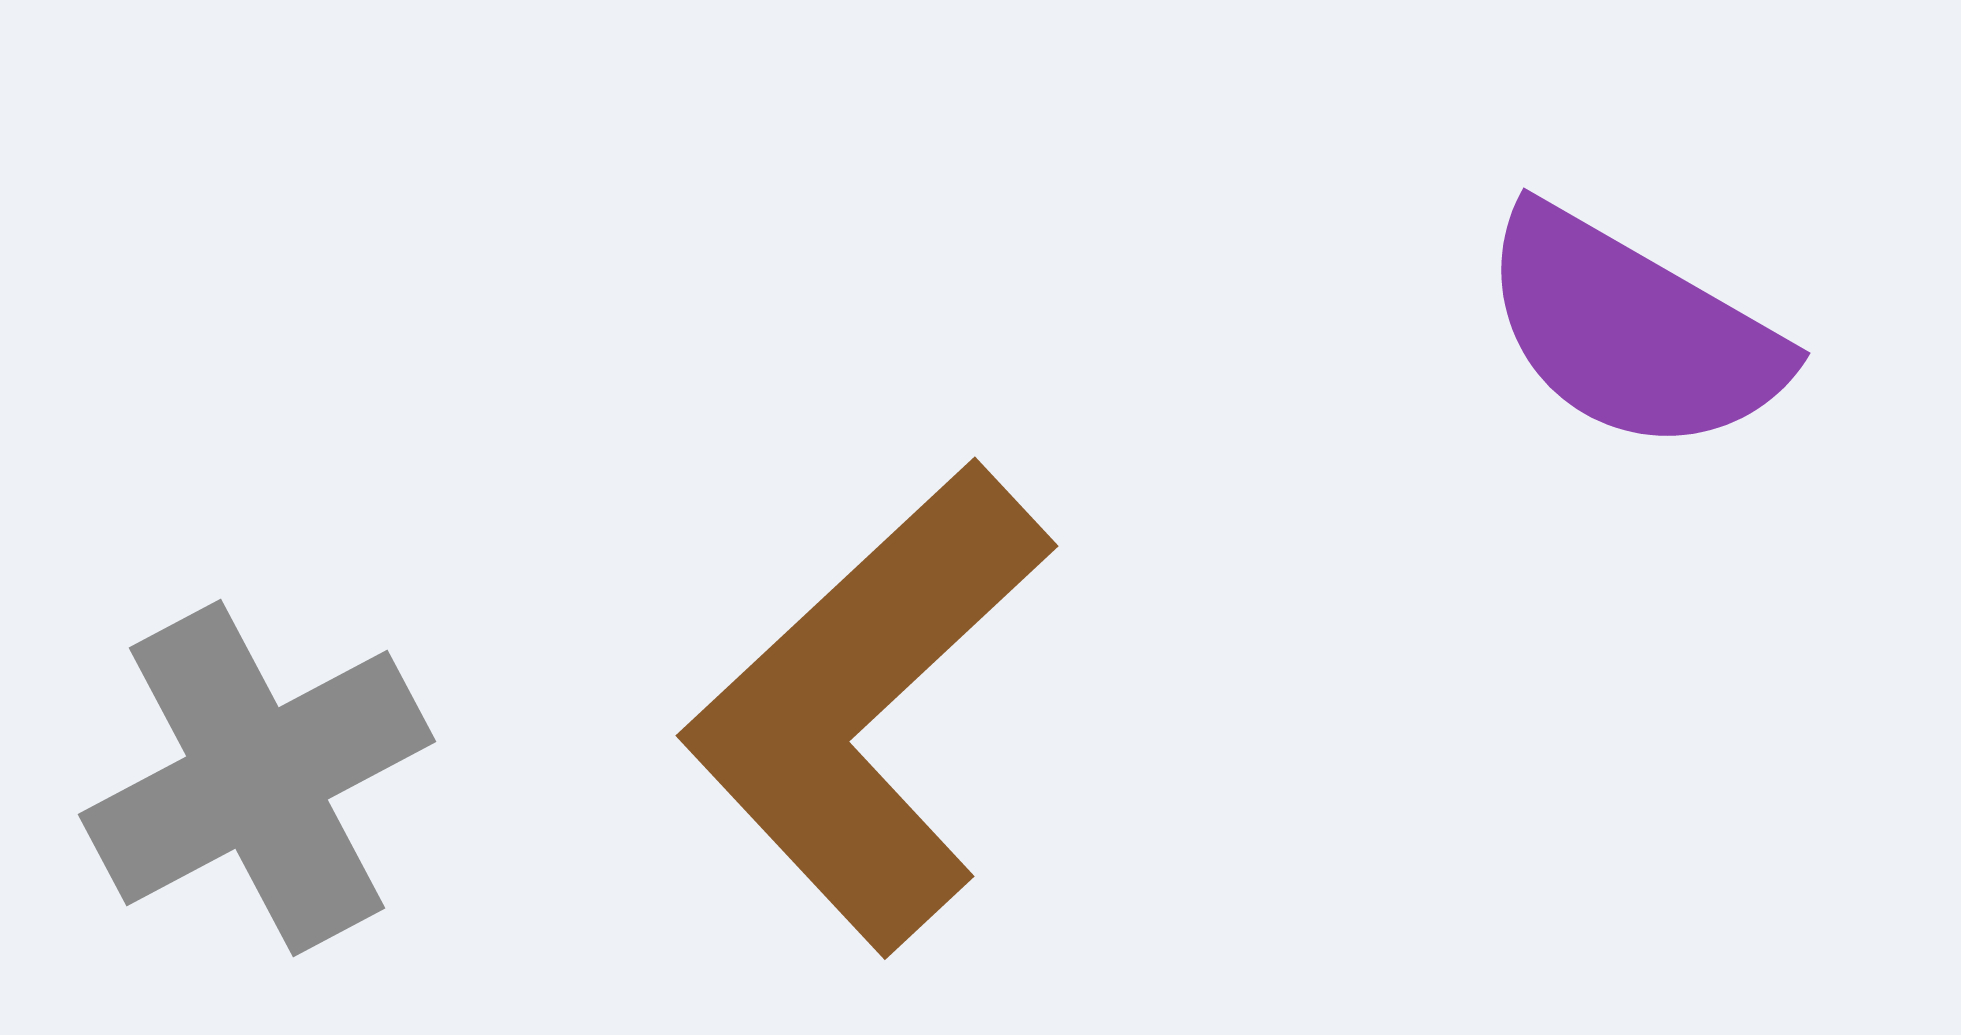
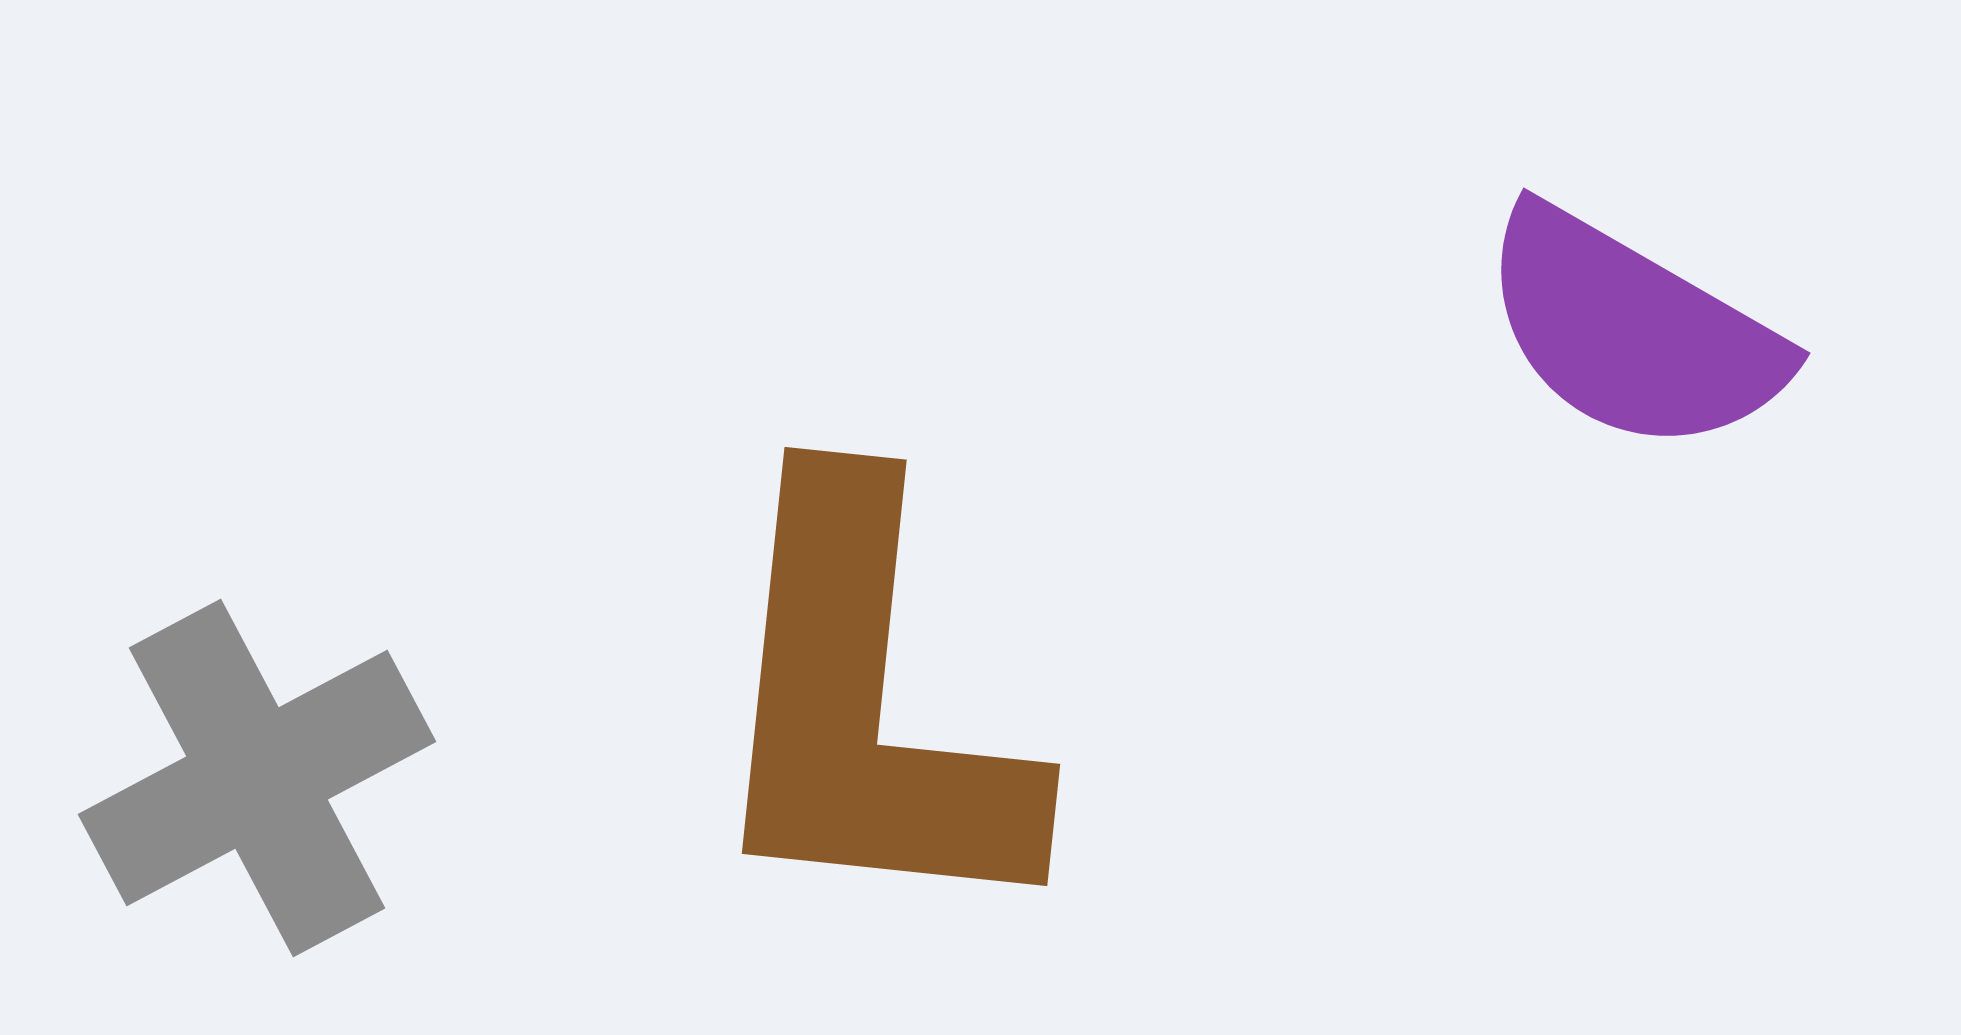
brown L-shape: rotated 41 degrees counterclockwise
